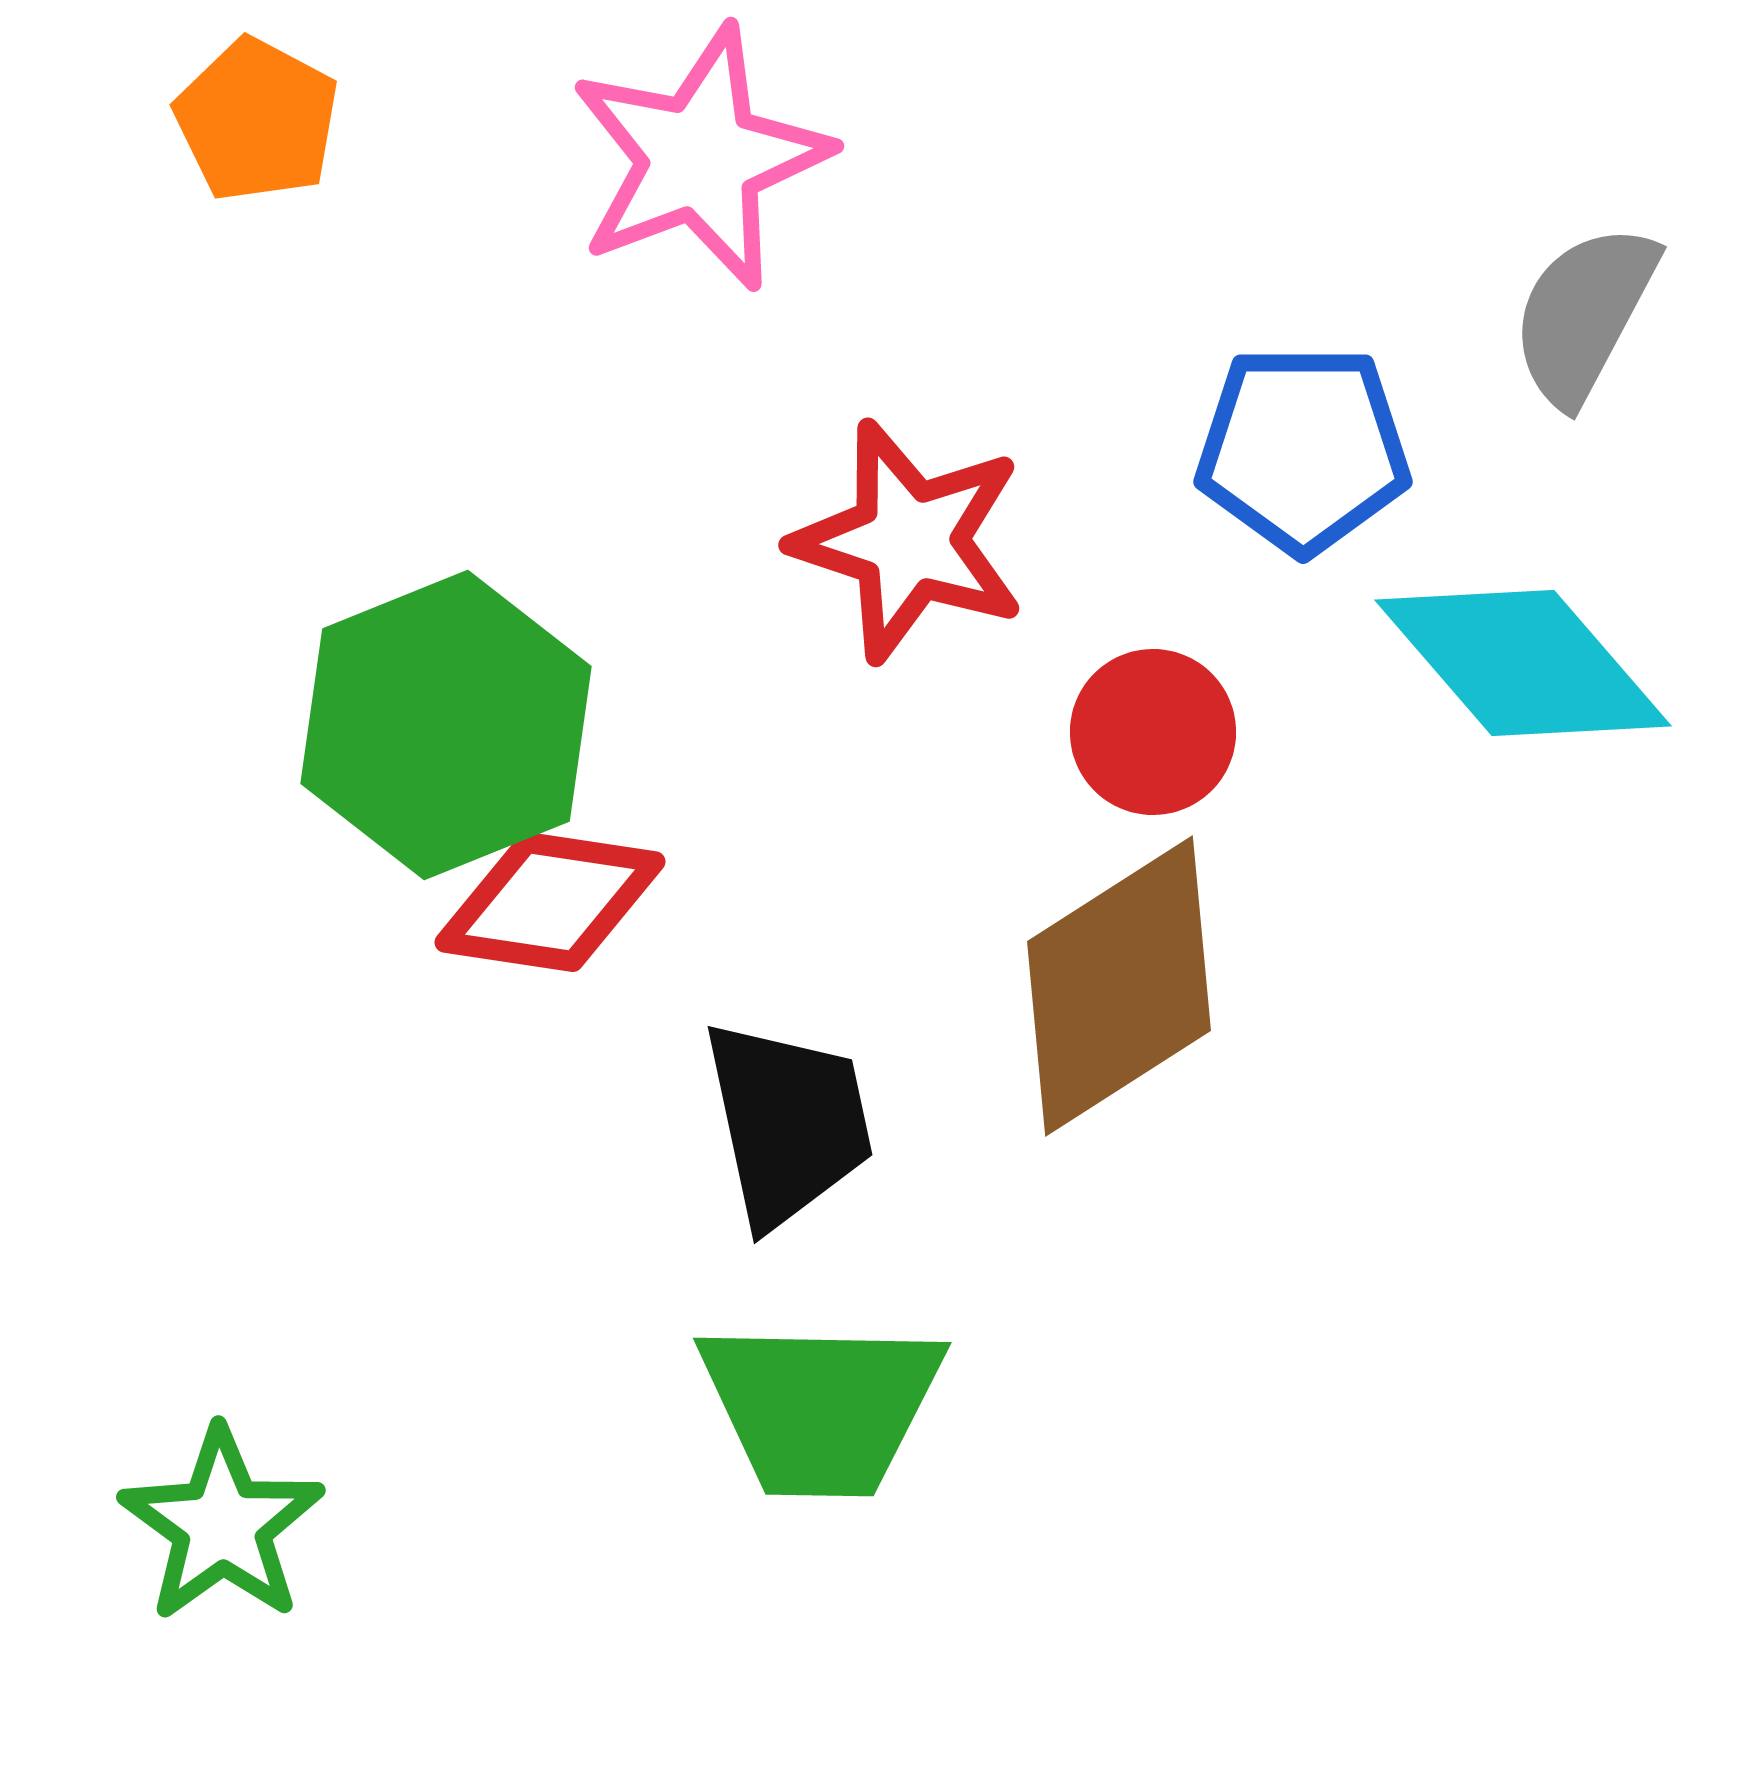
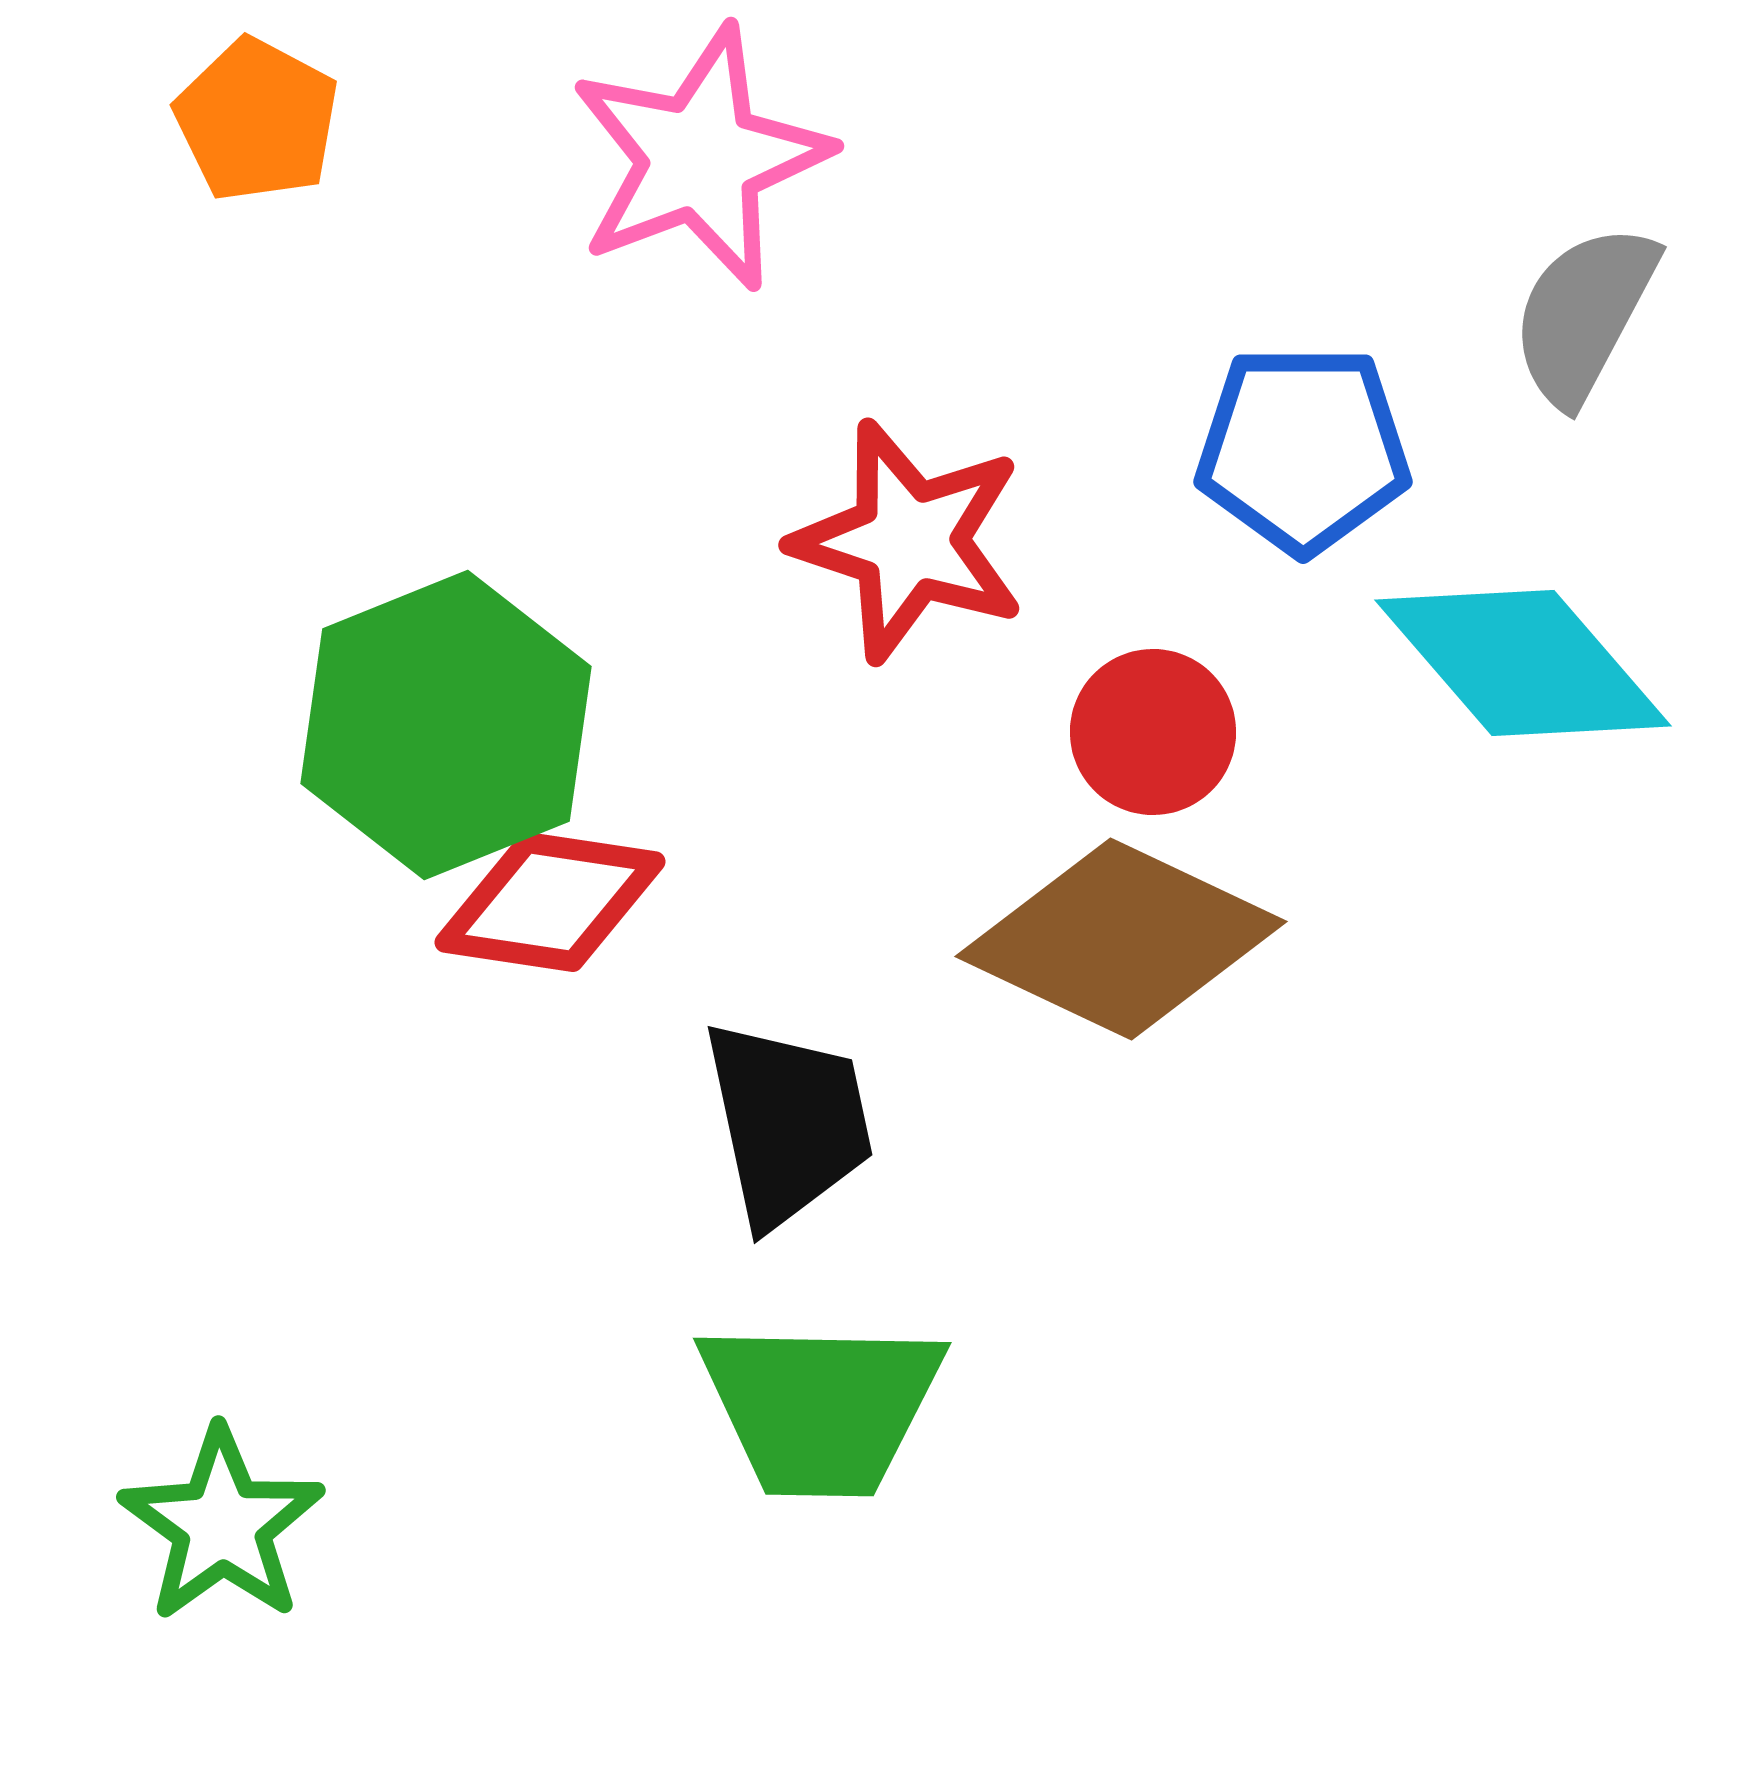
brown diamond: moved 2 px right, 47 px up; rotated 58 degrees clockwise
